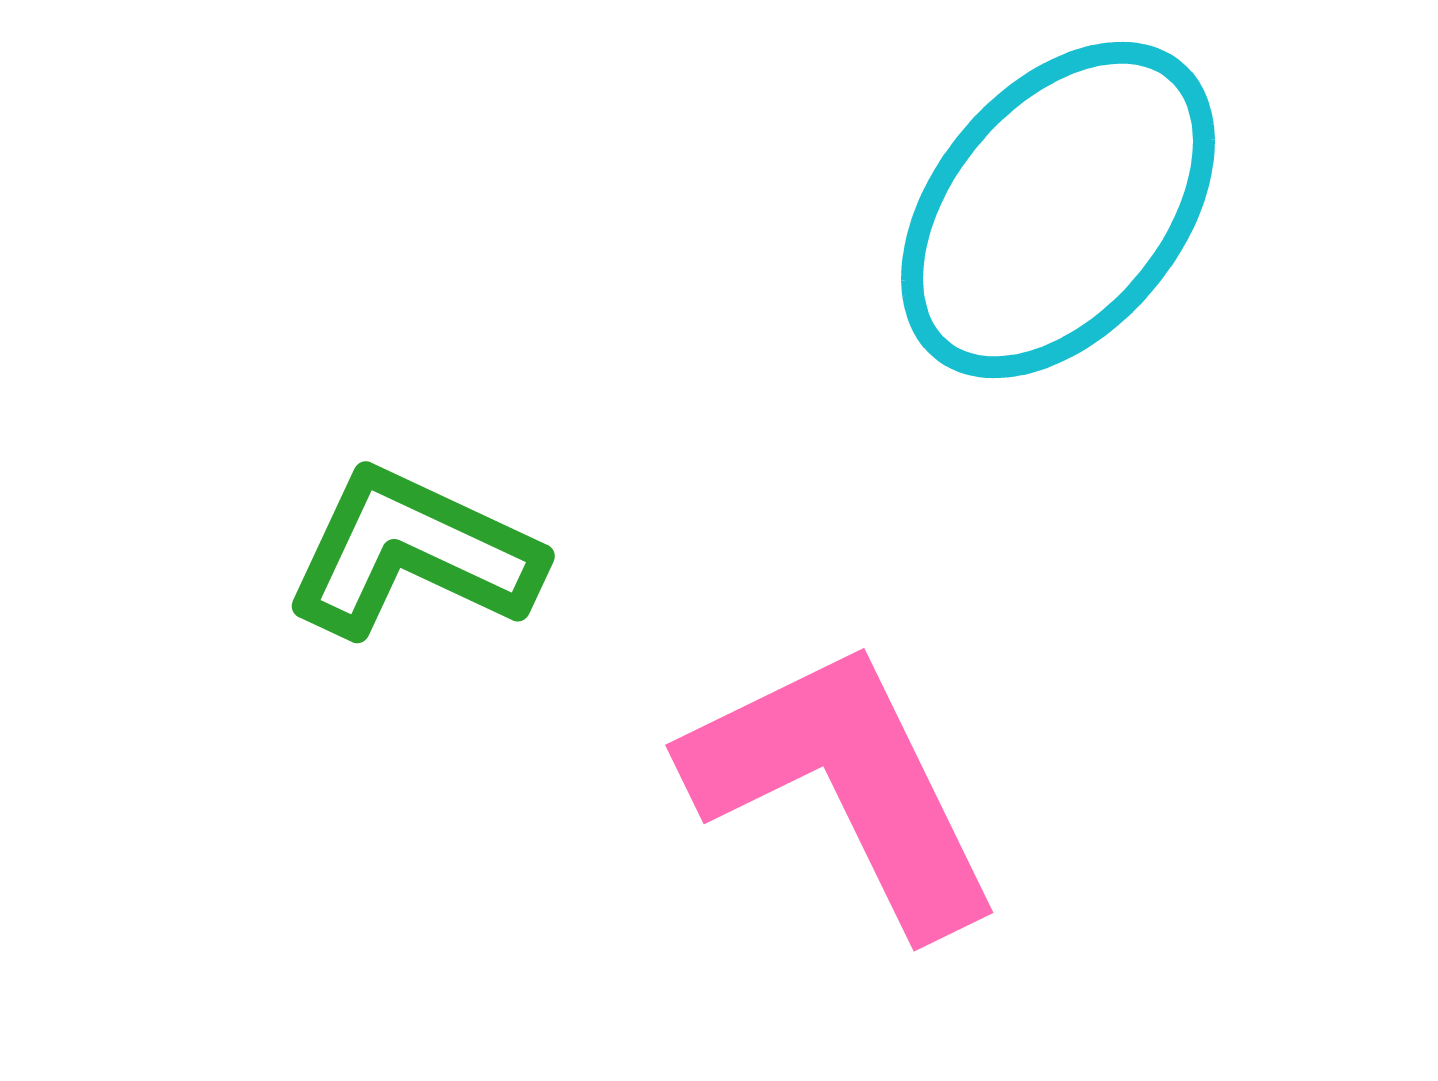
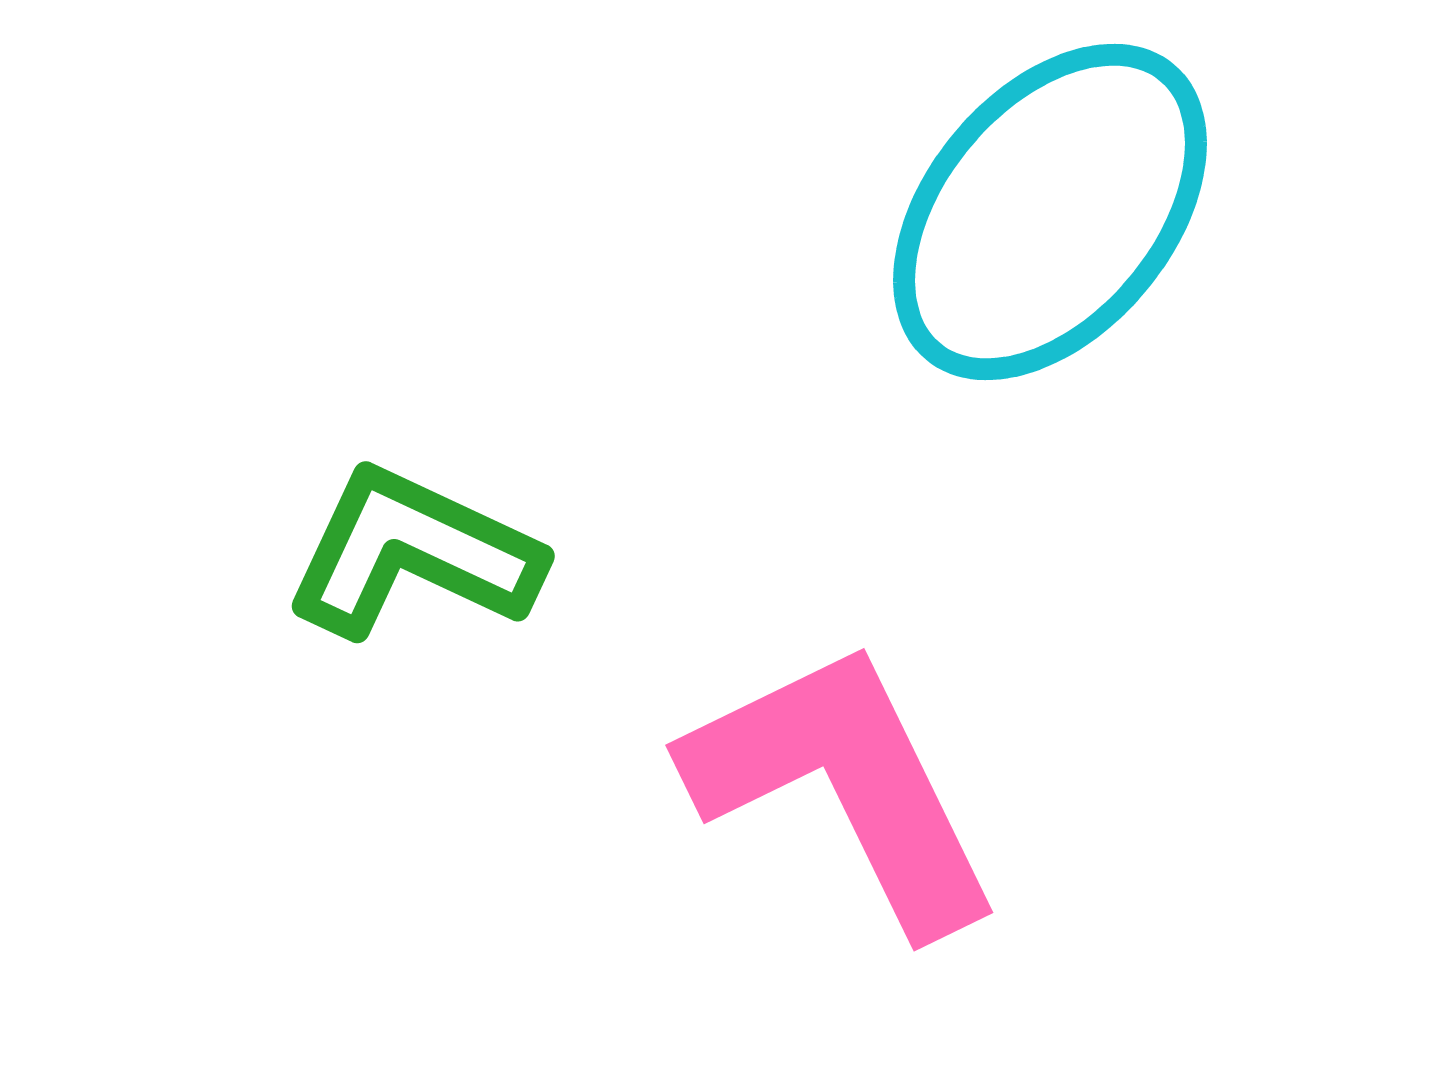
cyan ellipse: moved 8 px left, 2 px down
